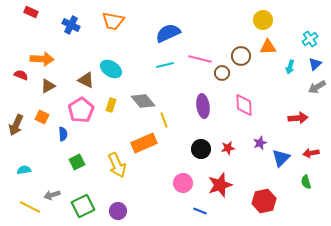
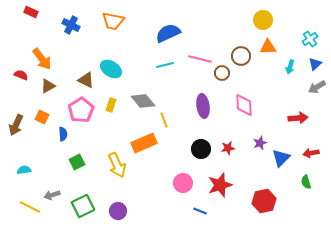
orange arrow at (42, 59): rotated 50 degrees clockwise
